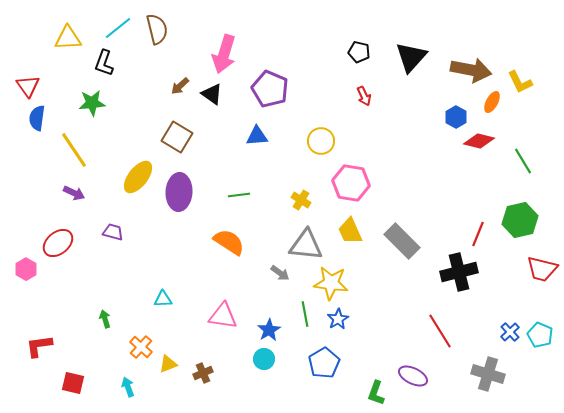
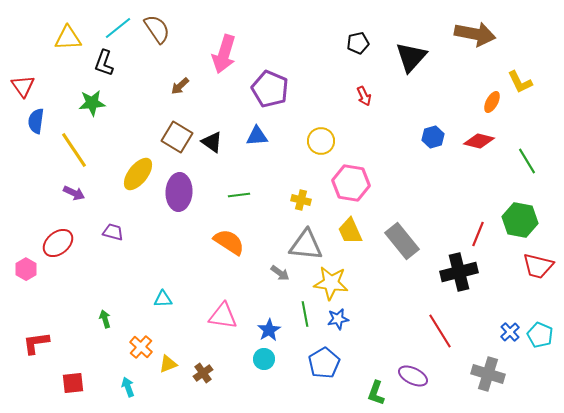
brown semicircle at (157, 29): rotated 20 degrees counterclockwise
black pentagon at (359, 52): moved 1 px left, 9 px up; rotated 25 degrees counterclockwise
brown arrow at (471, 70): moved 4 px right, 36 px up
red triangle at (28, 86): moved 5 px left
black triangle at (212, 94): moved 48 px down
blue hexagon at (456, 117): moved 23 px left, 20 px down; rotated 15 degrees clockwise
blue semicircle at (37, 118): moved 1 px left, 3 px down
green line at (523, 161): moved 4 px right
yellow ellipse at (138, 177): moved 3 px up
yellow cross at (301, 200): rotated 18 degrees counterclockwise
green hexagon at (520, 220): rotated 24 degrees clockwise
gray rectangle at (402, 241): rotated 6 degrees clockwise
red trapezoid at (542, 269): moved 4 px left, 3 px up
blue star at (338, 319): rotated 20 degrees clockwise
red L-shape at (39, 346): moved 3 px left, 3 px up
brown cross at (203, 373): rotated 12 degrees counterclockwise
red square at (73, 383): rotated 20 degrees counterclockwise
